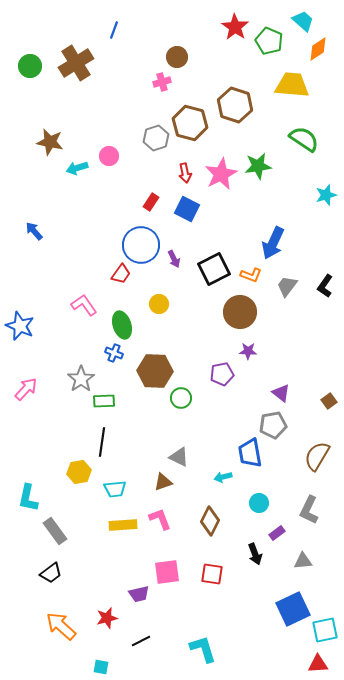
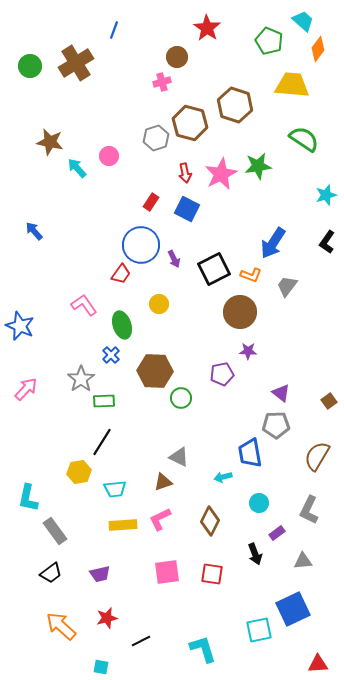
red star at (235, 27): moved 28 px left, 1 px down
orange diamond at (318, 49): rotated 20 degrees counterclockwise
cyan arrow at (77, 168): rotated 65 degrees clockwise
blue arrow at (273, 243): rotated 8 degrees clockwise
black L-shape at (325, 286): moved 2 px right, 44 px up
blue cross at (114, 353): moved 3 px left, 2 px down; rotated 24 degrees clockwise
gray pentagon at (273, 425): moved 3 px right; rotated 8 degrees clockwise
black line at (102, 442): rotated 24 degrees clockwise
pink L-shape at (160, 519): rotated 95 degrees counterclockwise
purple trapezoid at (139, 594): moved 39 px left, 20 px up
cyan square at (325, 630): moved 66 px left
